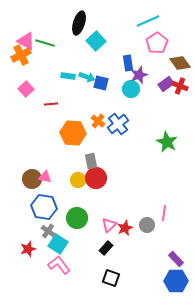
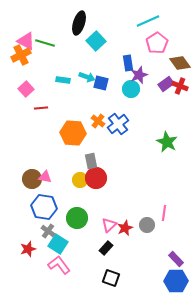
cyan rectangle at (68, 76): moved 5 px left, 4 px down
red line at (51, 104): moved 10 px left, 4 px down
yellow circle at (78, 180): moved 2 px right
